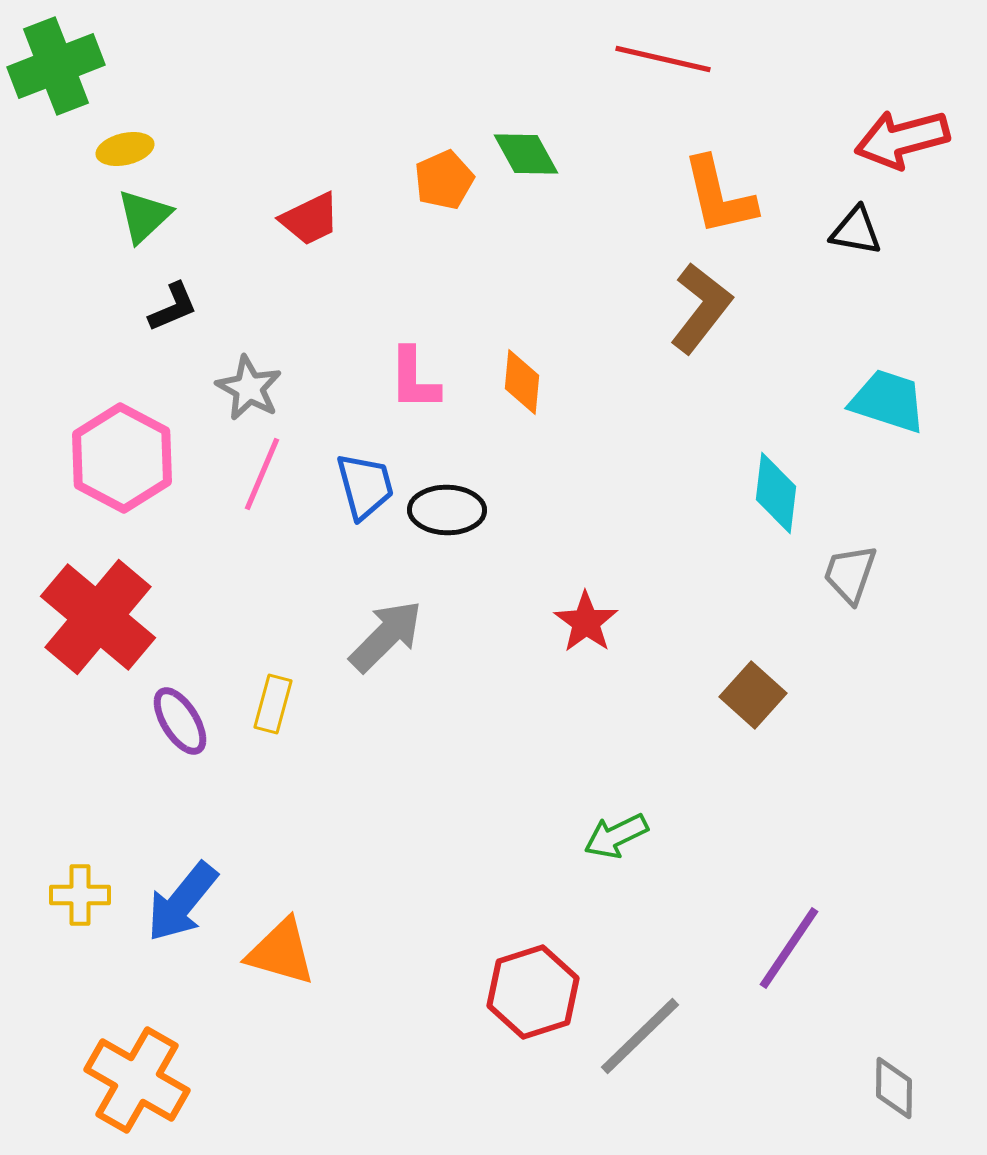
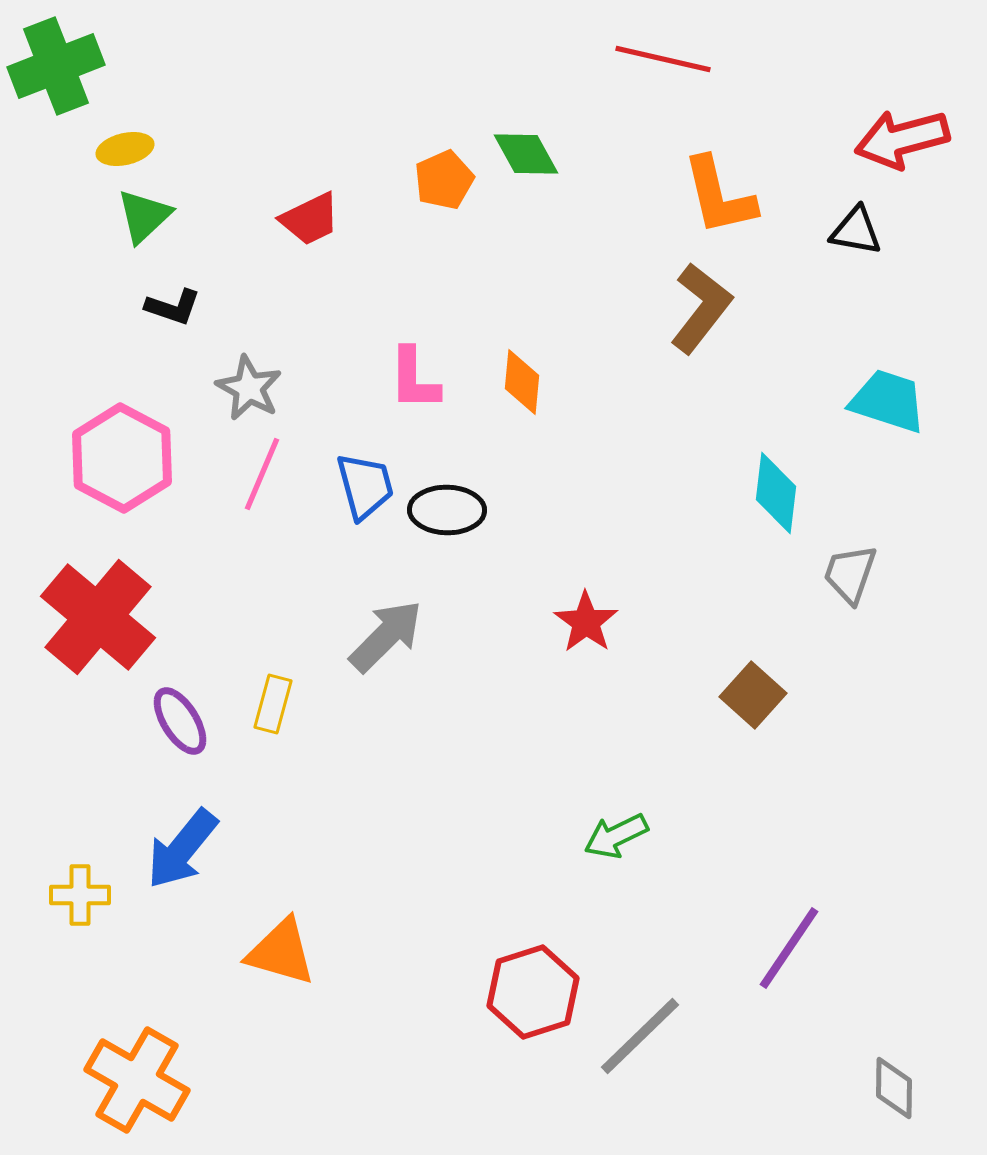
black L-shape: rotated 42 degrees clockwise
blue arrow: moved 53 px up
